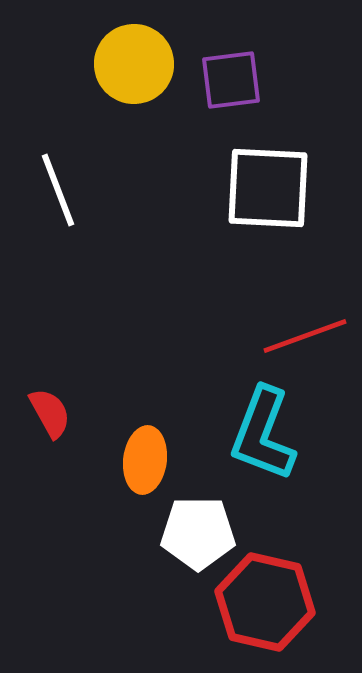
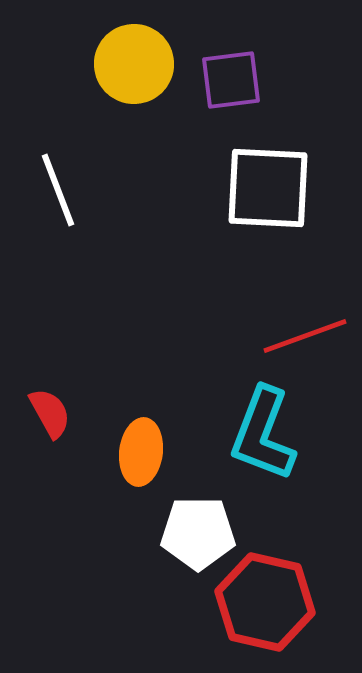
orange ellipse: moved 4 px left, 8 px up
